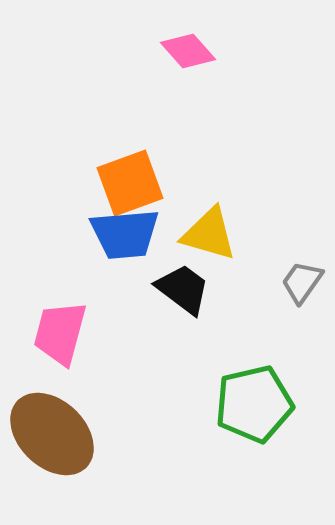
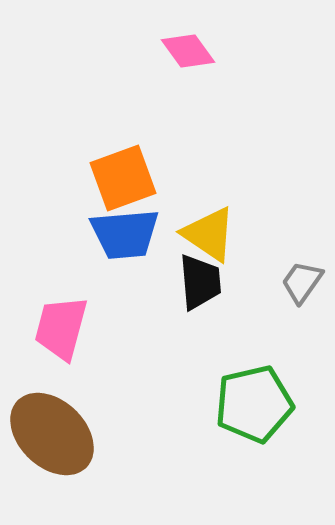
pink diamond: rotated 6 degrees clockwise
orange square: moved 7 px left, 5 px up
yellow triangle: rotated 18 degrees clockwise
black trapezoid: moved 17 px right, 7 px up; rotated 48 degrees clockwise
pink trapezoid: moved 1 px right, 5 px up
